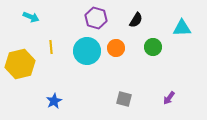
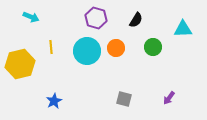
cyan triangle: moved 1 px right, 1 px down
